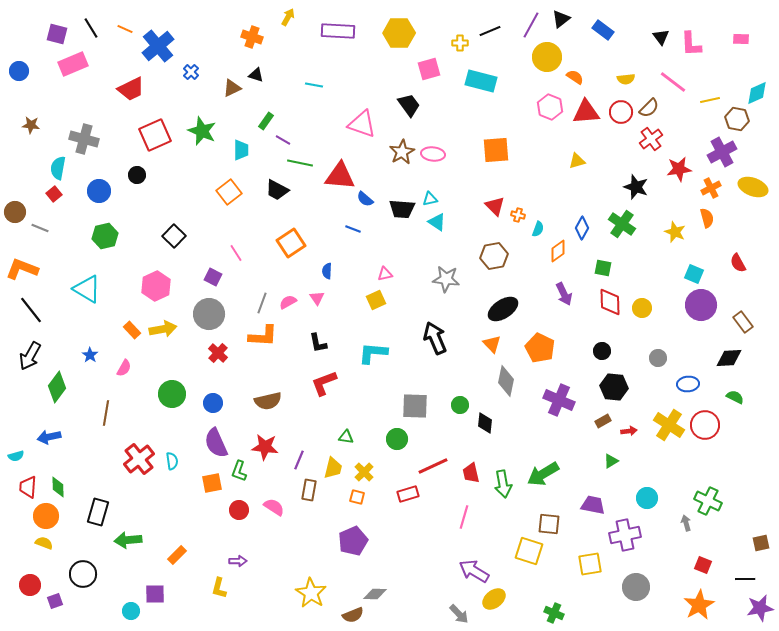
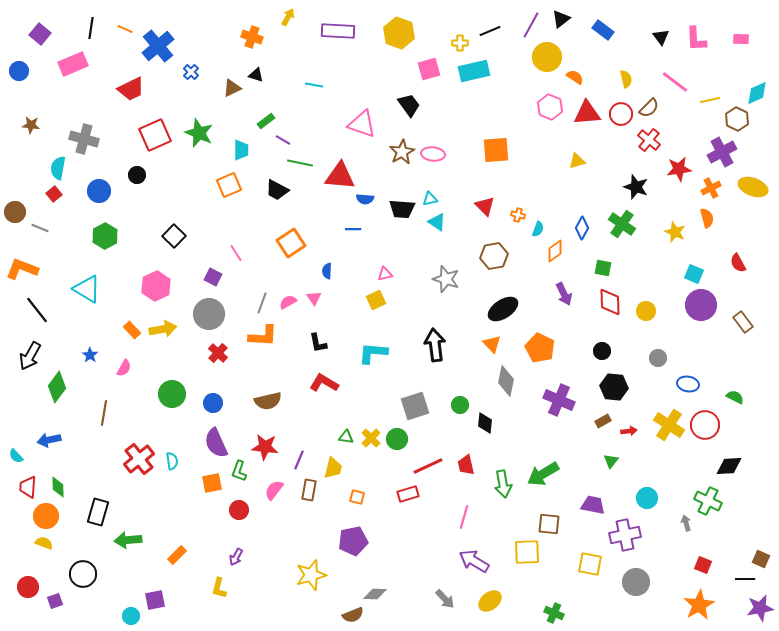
black line at (91, 28): rotated 40 degrees clockwise
yellow hexagon at (399, 33): rotated 20 degrees clockwise
purple square at (57, 34): moved 17 px left; rotated 25 degrees clockwise
pink L-shape at (691, 44): moved 5 px right, 5 px up
yellow semicircle at (626, 79): rotated 96 degrees counterclockwise
cyan rectangle at (481, 81): moved 7 px left, 10 px up; rotated 28 degrees counterclockwise
pink line at (673, 82): moved 2 px right
red triangle at (586, 112): moved 1 px right, 1 px down
red circle at (621, 112): moved 2 px down
brown hexagon at (737, 119): rotated 15 degrees clockwise
green rectangle at (266, 121): rotated 18 degrees clockwise
green star at (202, 131): moved 3 px left, 2 px down
red cross at (651, 139): moved 2 px left, 1 px down; rotated 15 degrees counterclockwise
orange square at (229, 192): moved 7 px up; rotated 15 degrees clockwise
blue semicircle at (365, 199): rotated 36 degrees counterclockwise
red triangle at (495, 206): moved 10 px left
blue line at (353, 229): rotated 21 degrees counterclockwise
green hexagon at (105, 236): rotated 15 degrees counterclockwise
orange diamond at (558, 251): moved 3 px left
gray star at (446, 279): rotated 12 degrees clockwise
pink triangle at (317, 298): moved 3 px left
yellow circle at (642, 308): moved 4 px right, 3 px down
black line at (31, 310): moved 6 px right
black arrow at (435, 338): moved 7 px down; rotated 16 degrees clockwise
black diamond at (729, 358): moved 108 px down
red L-shape at (324, 383): rotated 52 degrees clockwise
blue ellipse at (688, 384): rotated 15 degrees clockwise
gray square at (415, 406): rotated 20 degrees counterclockwise
brown line at (106, 413): moved 2 px left
blue arrow at (49, 437): moved 3 px down
cyan semicircle at (16, 456): rotated 63 degrees clockwise
green triangle at (611, 461): rotated 21 degrees counterclockwise
red line at (433, 466): moved 5 px left
yellow cross at (364, 472): moved 7 px right, 34 px up
red trapezoid at (471, 473): moved 5 px left, 8 px up
pink semicircle at (274, 507): moved 17 px up; rotated 85 degrees counterclockwise
purple pentagon at (353, 541): rotated 12 degrees clockwise
brown square at (761, 543): moved 16 px down; rotated 36 degrees clockwise
yellow square at (529, 551): moved 2 px left, 1 px down; rotated 20 degrees counterclockwise
purple arrow at (238, 561): moved 2 px left, 4 px up; rotated 120 degrees clockwise
yellow square at (590, 564): rotated 20 degrees clockwise
purple arrow at (474, 571): moved 10 px up
red circle at (30, 585): moved 2 px left, 2 px down
gray circle at (636, 587): moved 5 px up
yellow star at (311, 593): moved 18 px up; rotated 24 degrees clockwise
purple square at (155, 594): moved 6 px down; rotated 10 degrees counterclockwise
yellow ellipse at (494, 599): moved 4 px left, 2 px down
cyan circle at (131, 611): moved 5 px down
gray arrow at (459, 614): moved 14 px left, 15 px up
